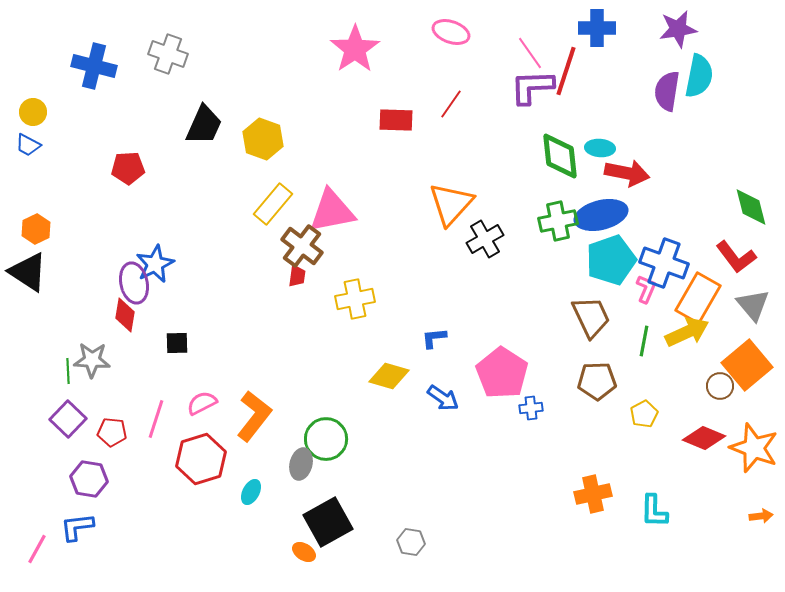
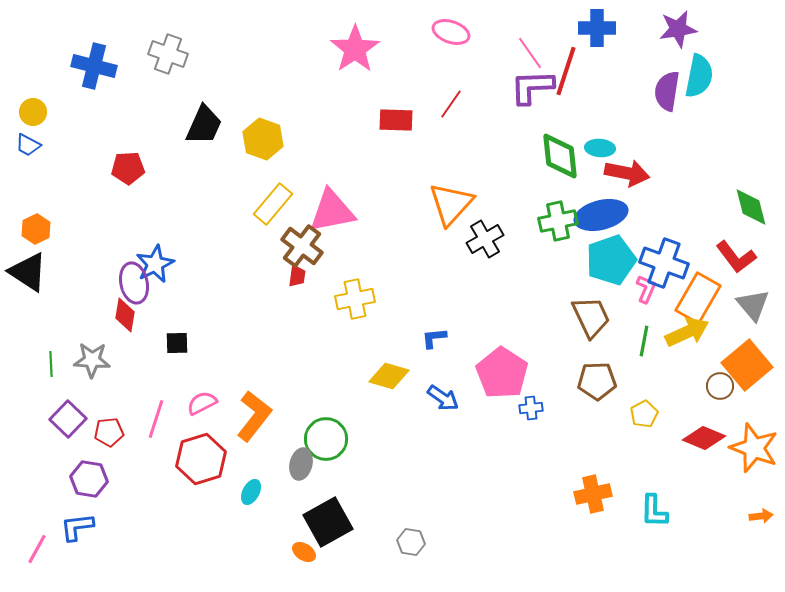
green line at (68, 371): moved 17 px left, 7 px up
red pentagon at (112, 432): moved 3 px left; rotated 12 degrees counterclockwise
